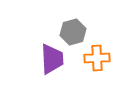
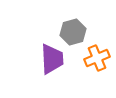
orange cross: rotated 20 degrees counterclockwise
